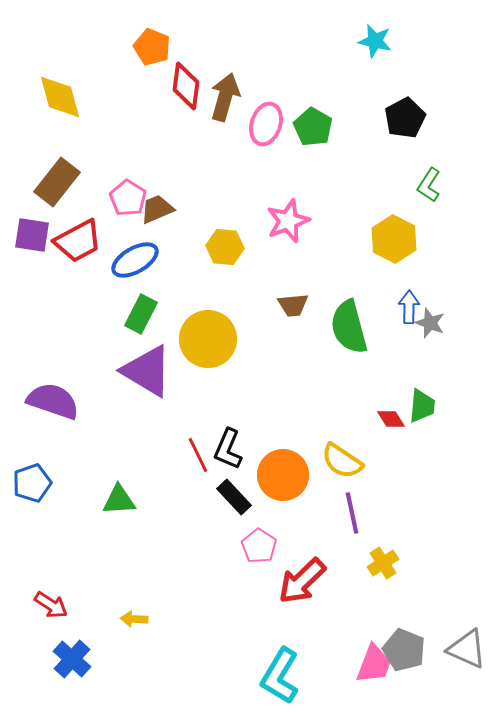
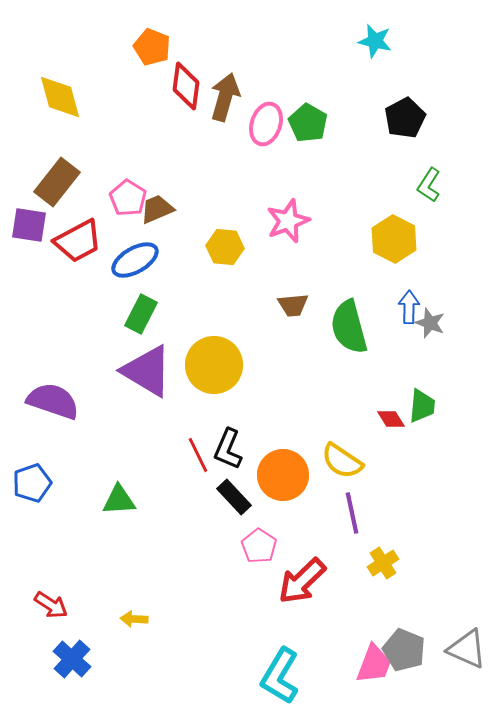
green pentagon at (313, 127): moved 5 px left, 4 px up
purple square at (32, 235): moved 3 px left, 10 px up
yellow circle at (208, 339): moved 6 px right, 26 px down
